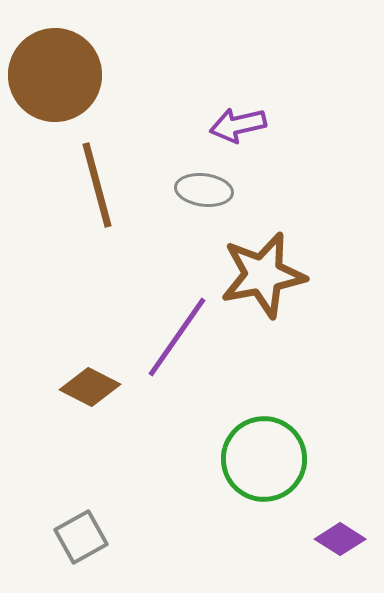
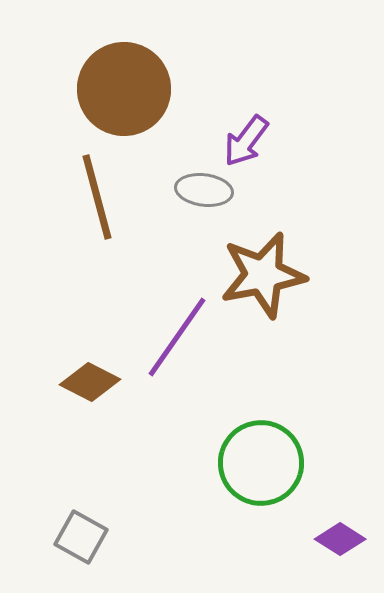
brown circle: moved 69 px right, 14 px down
purple arrow: moved 8 px right, 16 px down; rotated 40 degrees counterclockwise
brown line: moved 12 px down
brown diamond: moved 5 px up
green circle: moved 3 px left, 4 px down
gray square: rotated 32 degrees counterclockwise
